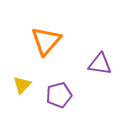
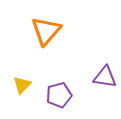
orange triangle: moved 10 px up
purple triangle: moved 5 px right, 13 px down
